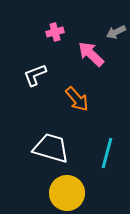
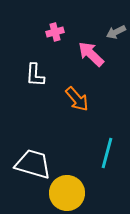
white L-shape: rotated 65 degrees counterclockwise
white trapezoid: moved 18 px left, 16 px down
